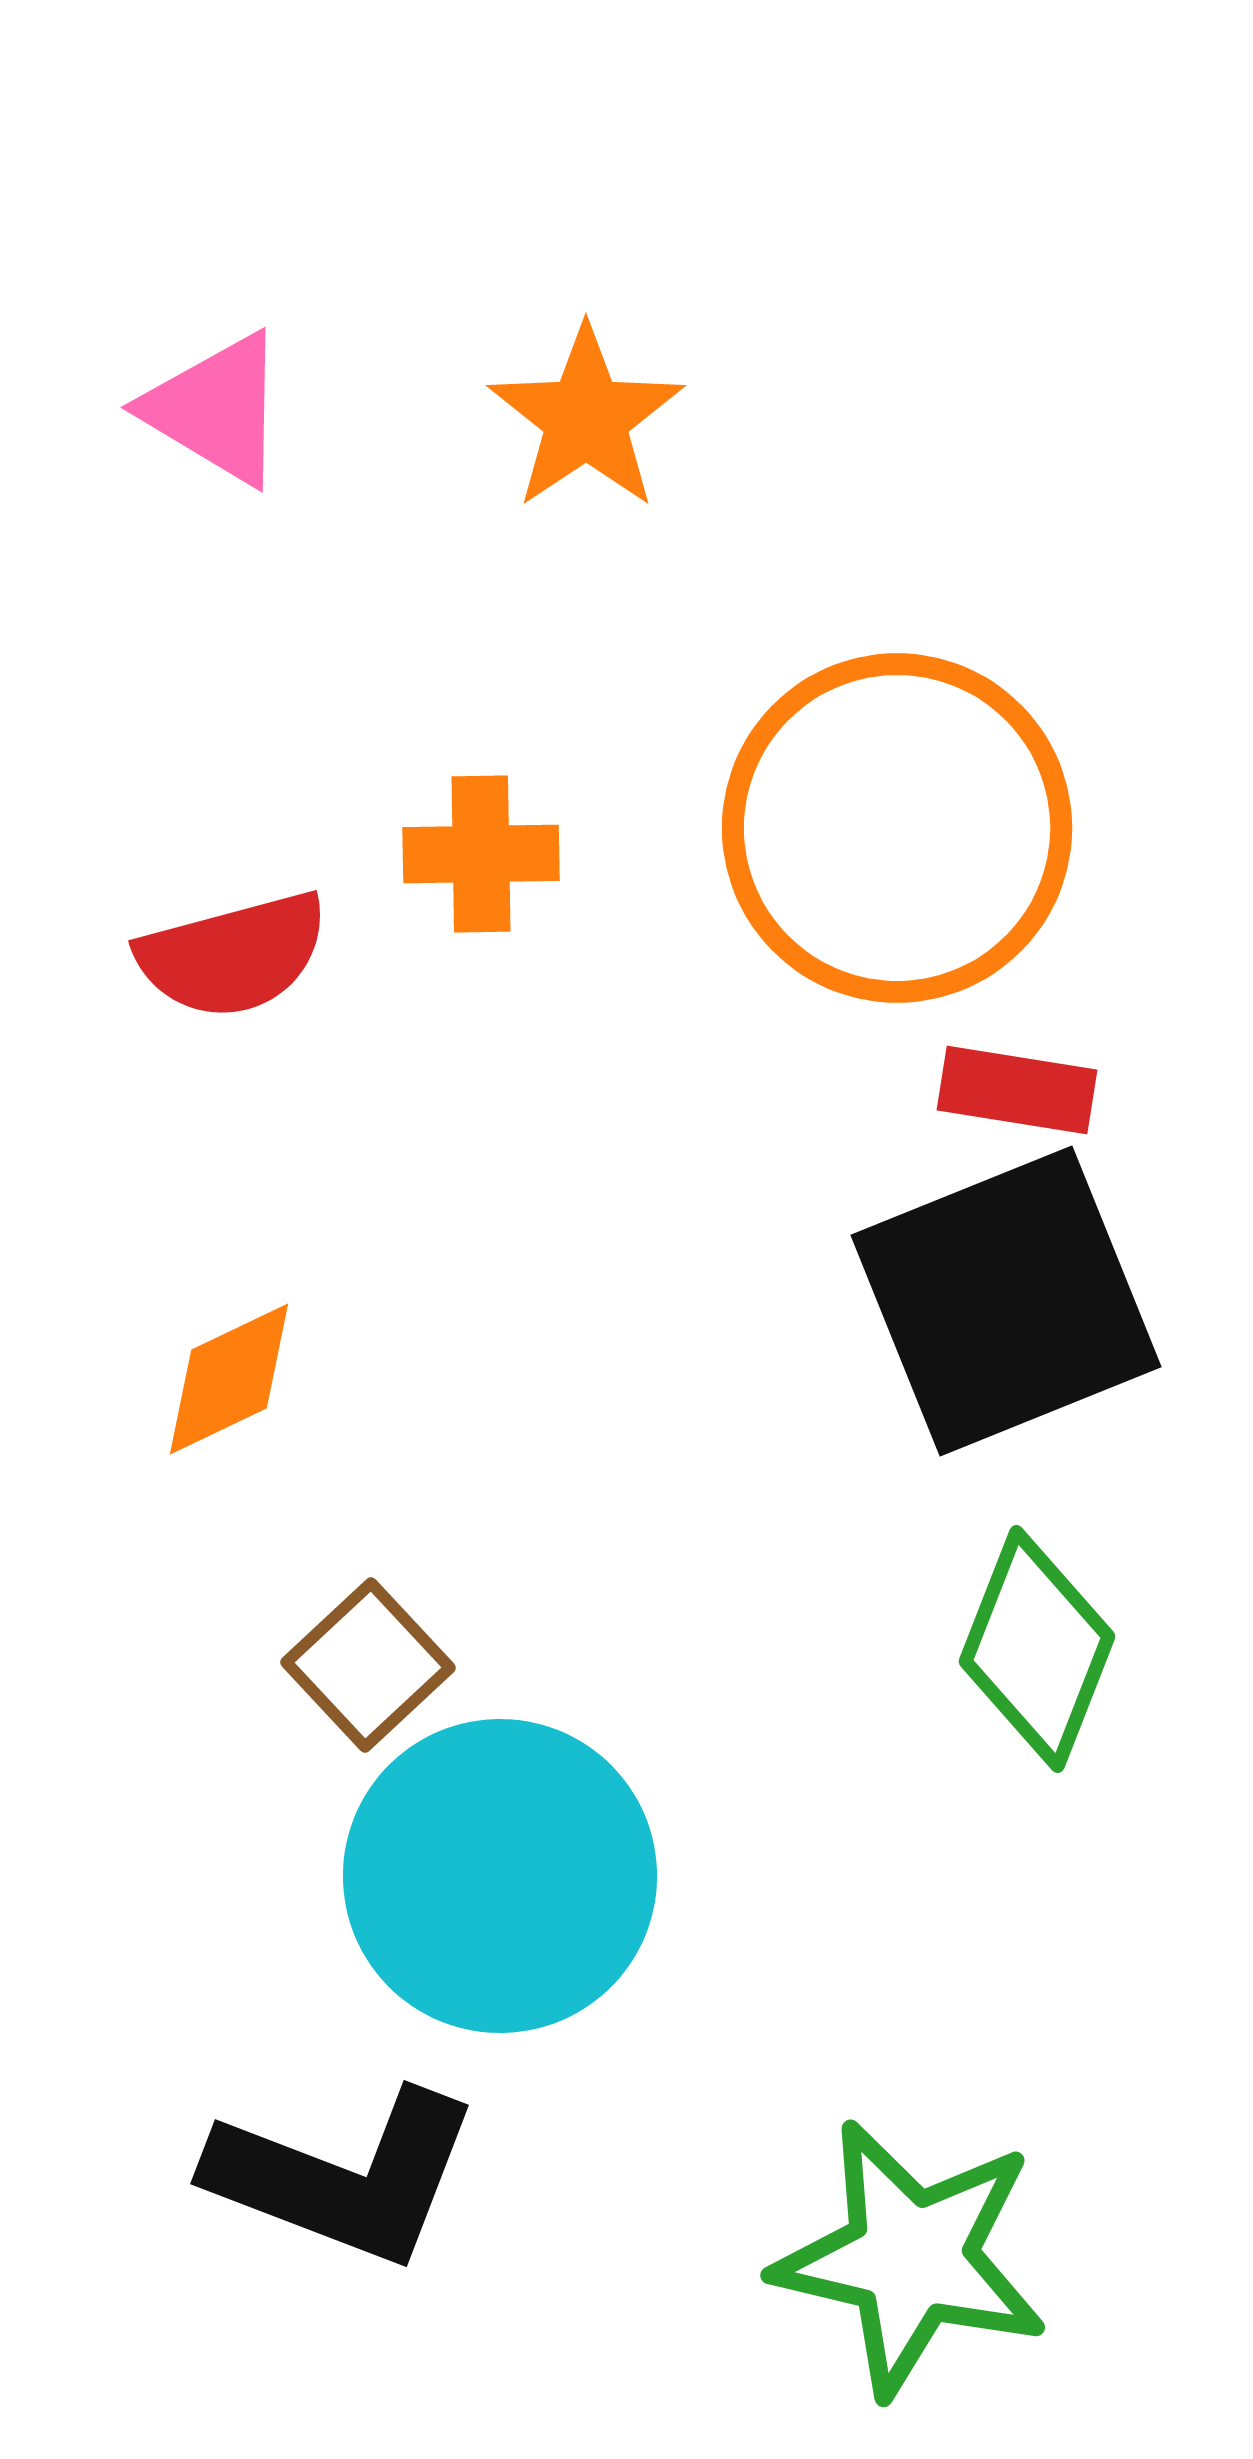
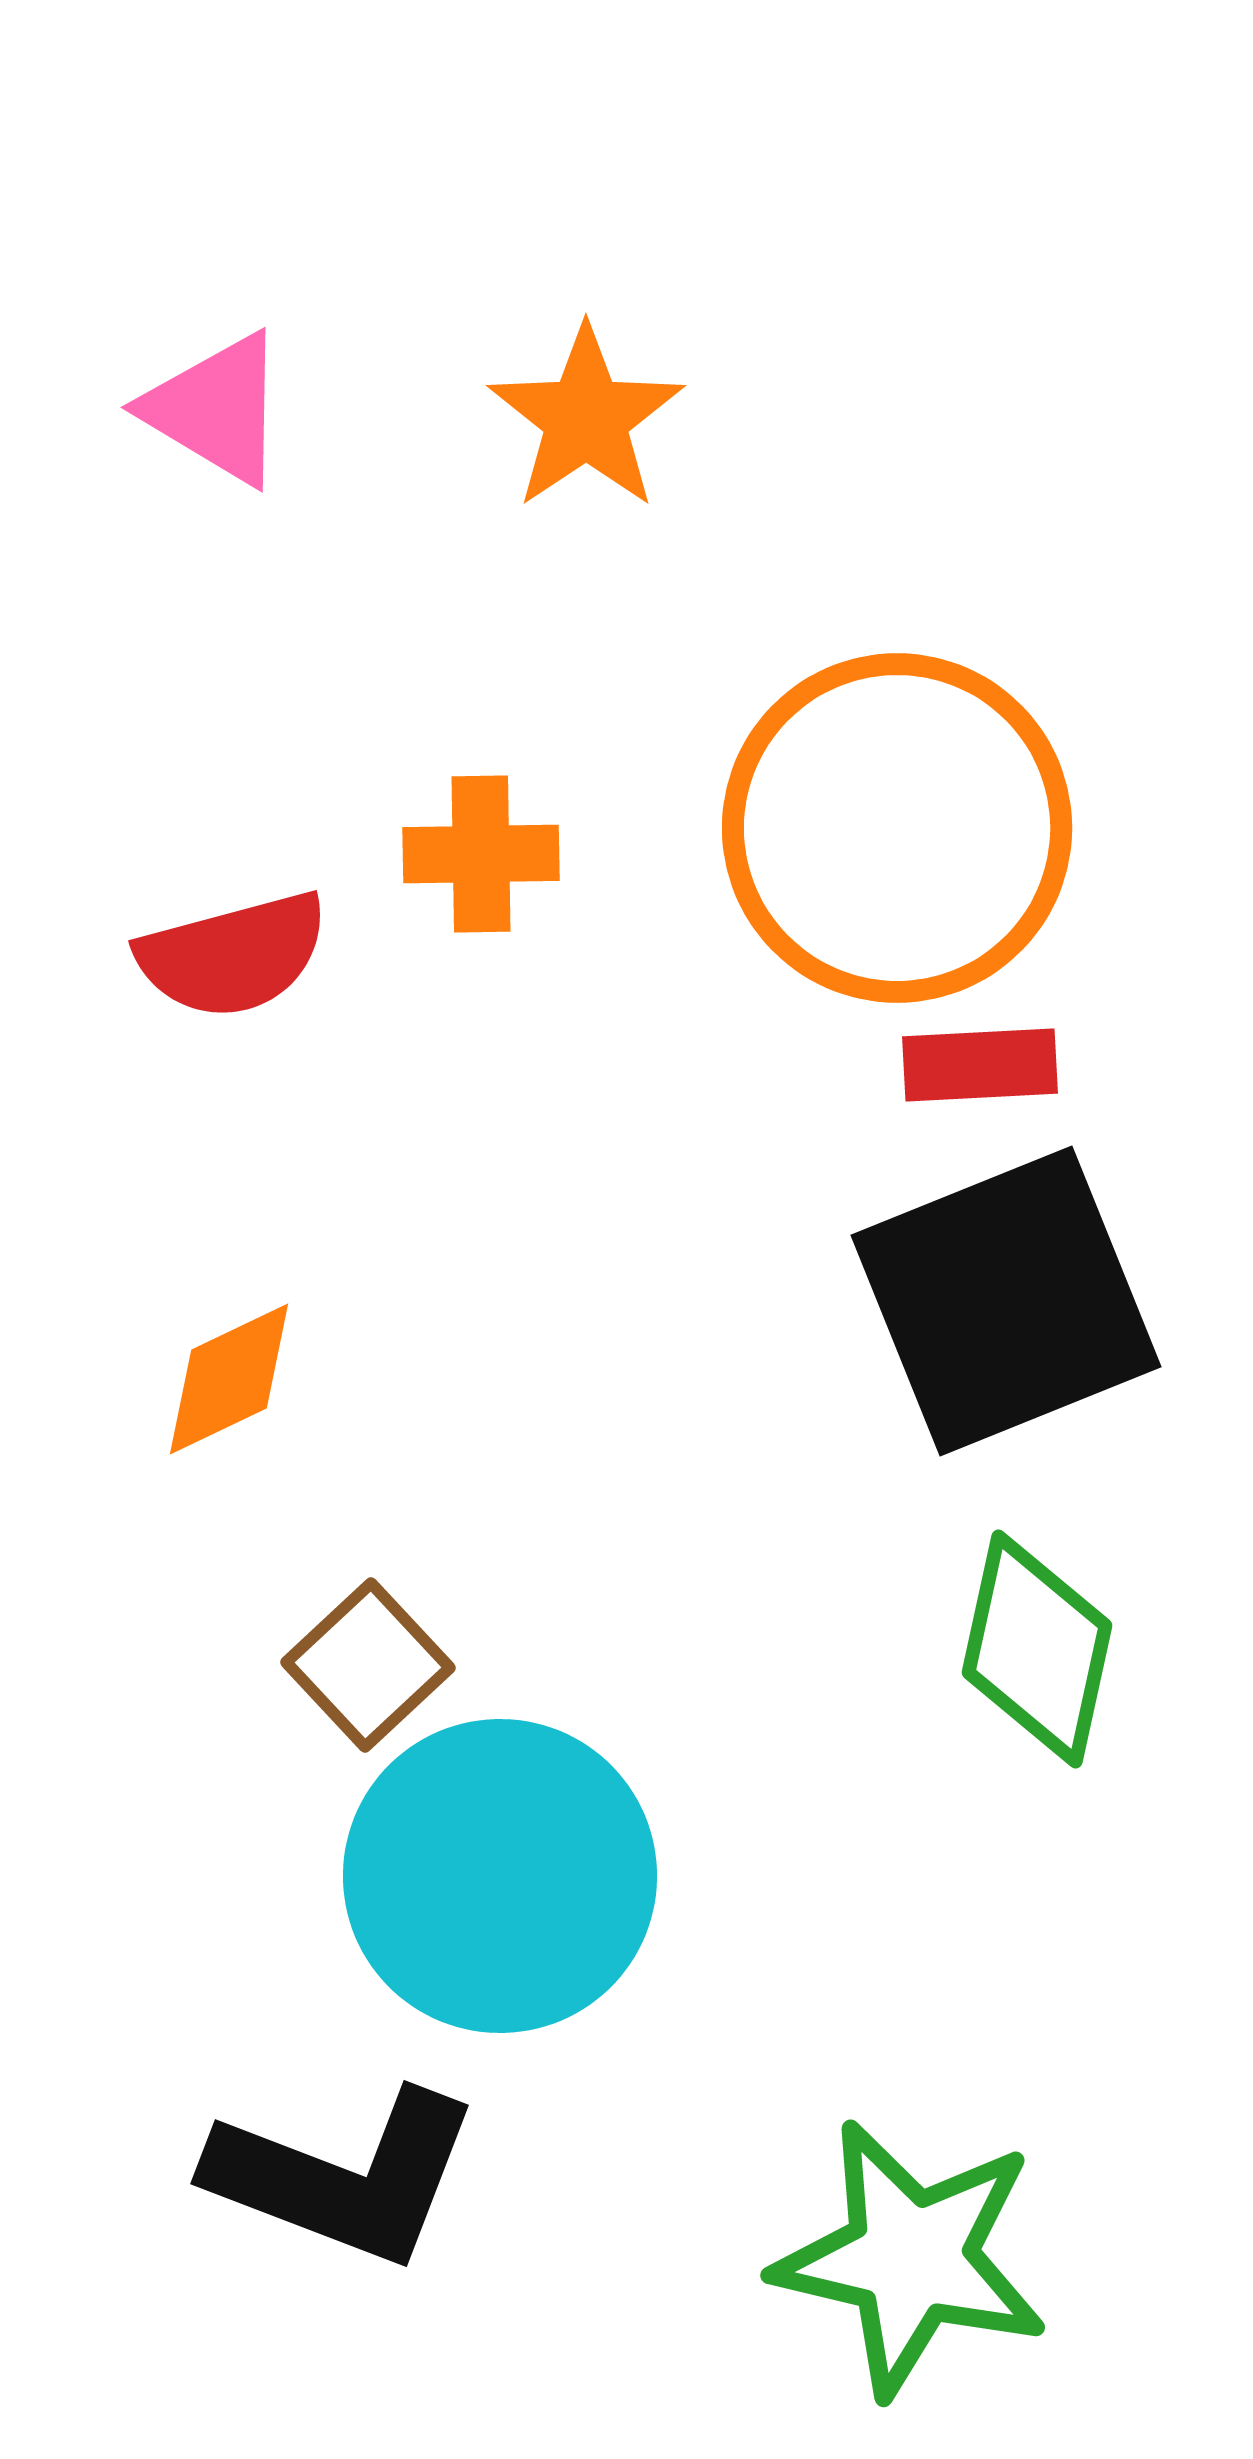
red rectangle: moved 37 px left, 25 px up; rotated 12 degrees counterclockwise
green diamond: rotated 9 degrees counterclockwise
